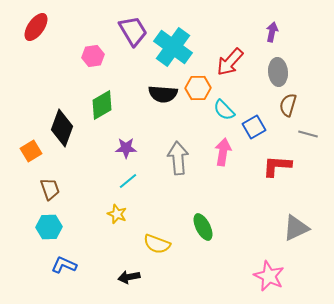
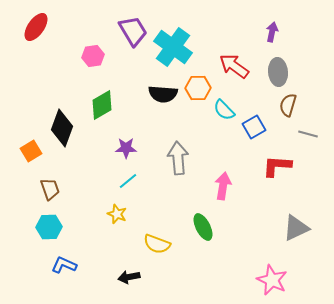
red arrow: moved 4 px right, 4 px down; rotated 84 degrees clockwise
pink arrow: moved 34 px down
pink star: moved 3 px right, 4 px down
